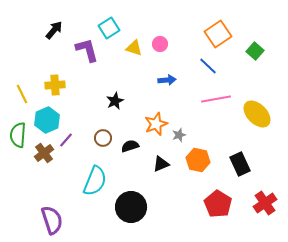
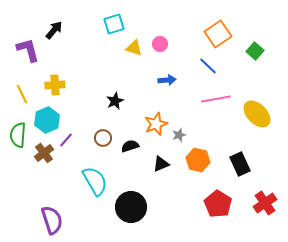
cyan square: moved 5 px right, 4 px up; rotated 15 degrees clockwise
purple L-shape: moved 59 px left
cyan semicircle: rotated 52 degrees counterclockwise
